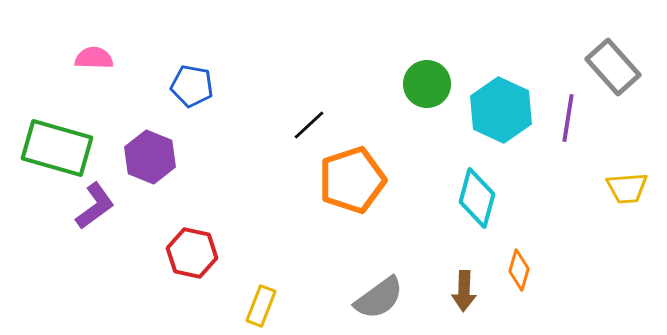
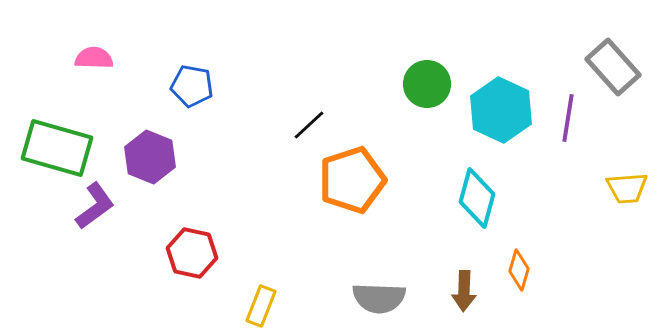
gray semicircle: rotated 38 degrees clockwise
